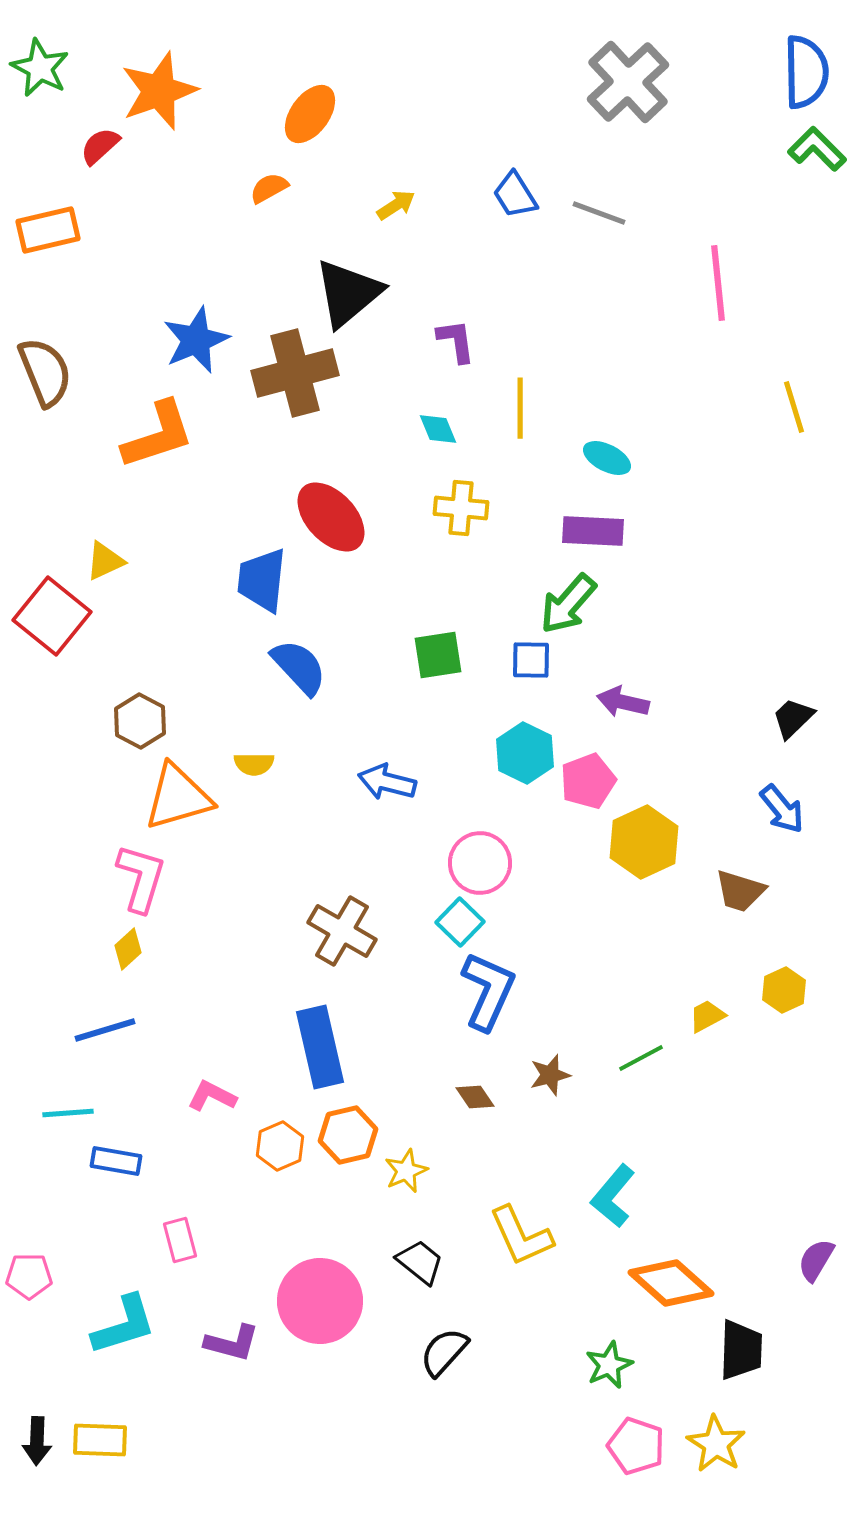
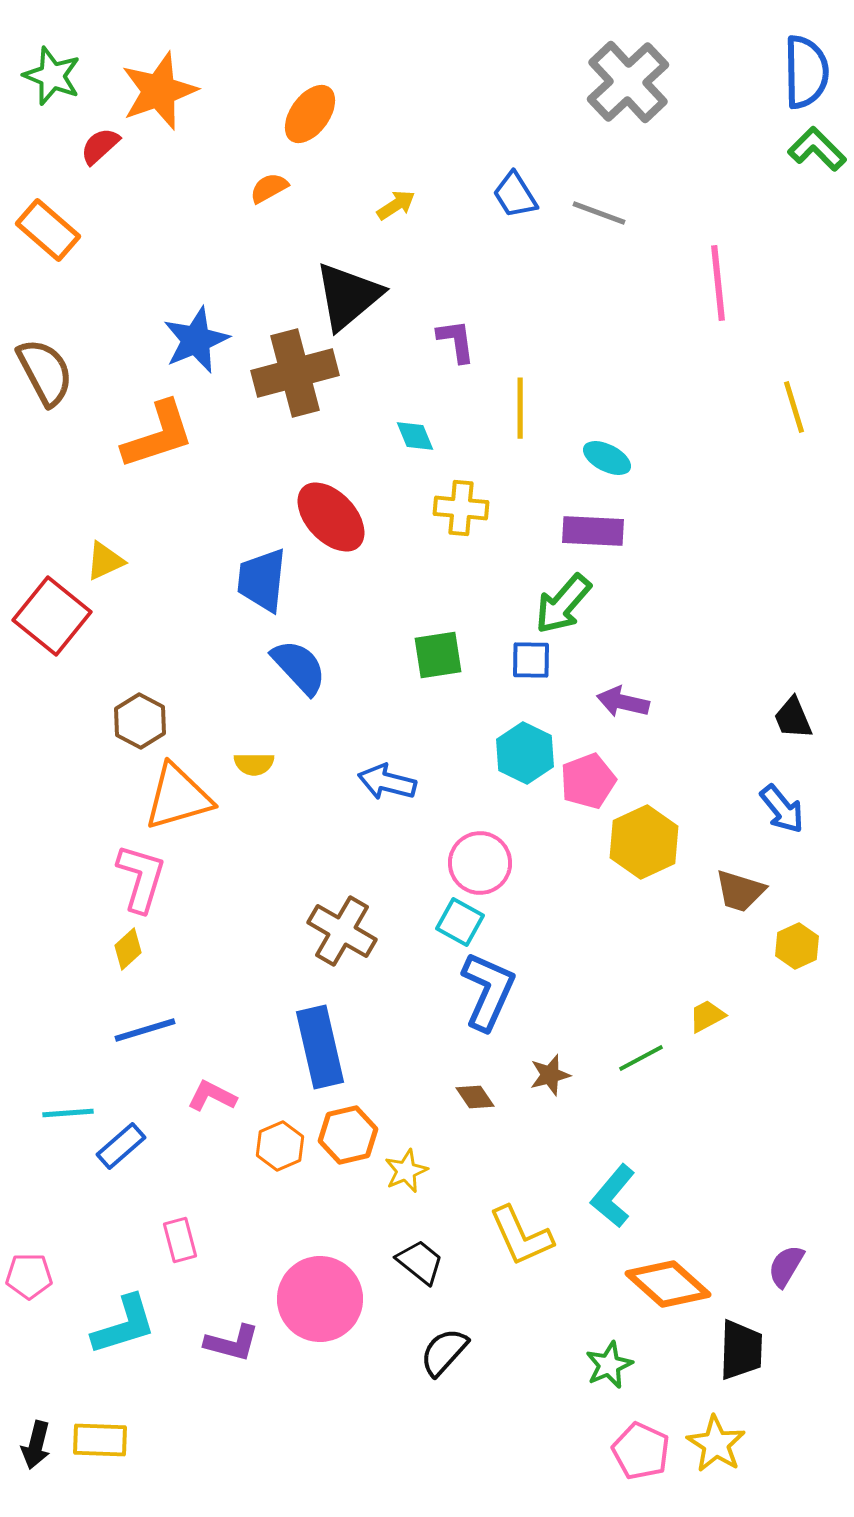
green star at (40, 68): moved 12 px right, 8 px down; rotated 6 degrees counterclockwise
orange rectangle at (48, 230): rotated 54 degrees clockwise
black triangle at (348, 293): moved 3 px down
brown semicircle at (45, 372): rotated 6 degrees counterclockwise
cyan diamond at (438, 429): moved 23 px left, 7 px down
green arrow at (568, 604): moved 5 px left
black trapezoid at (793, 718): rotated 69 degrees counterclockwise
cyan square at (460, 922): rotated 15 degrees counterclockwise
yellow hexagon at (784, 990): moved 13 px right, 44 px up
blue line at (105, 1030): moved 40 px right
blue rectangle at (116, 1161): moved 5 px right, 15 px up; rotated 51 degrees counterclockwise
purple semicircle at (816, 1260): moved 30 px left, 6 px down
orange diamond at (671, 1283): moved 3 px left, 1 px down
pink circle at (320, 1301): moved 2 px up
black arrow at (37, 1441): moved 1 px left, 4 px down; rotated 12 degrees clockwise
pink pentagon at (636, 1446): moved 5 px right, 5 px down; rotated 6 degrees clockwise
